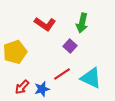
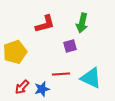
red L-shape: rotated 50 degrees counterclockwise
purple square: rotated 32 degrees clockwise
red line: moved 1 px left; rotated 30 degrees clockwise
